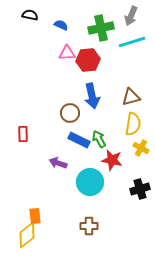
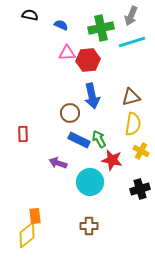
yellow cross: moved 3 px down
